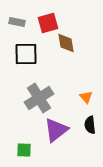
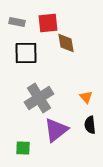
red square: rotated 10 degrees clockwise
black square: moved 1 px up
green square: moved 1 px left, 2 px up
